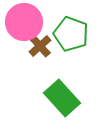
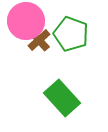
pink circle: moved 2 px right, 1 px up
brown cross: moved 1 px left, 6 px up
